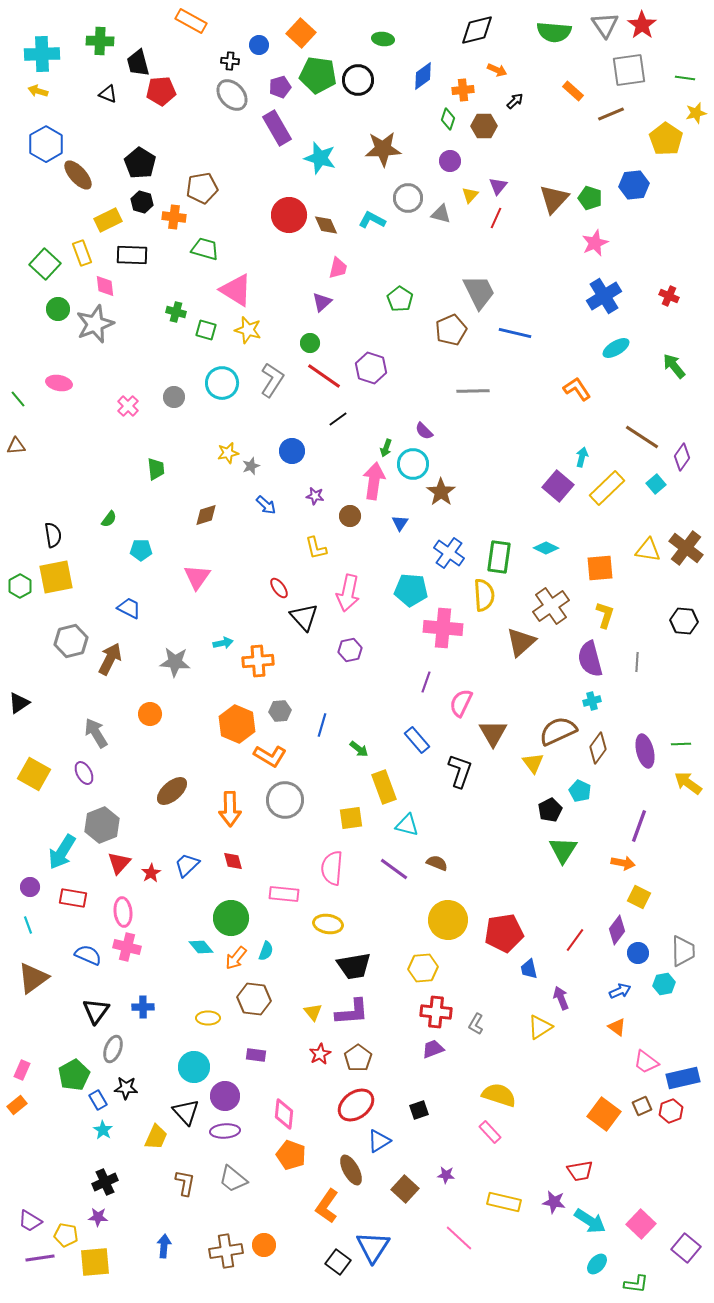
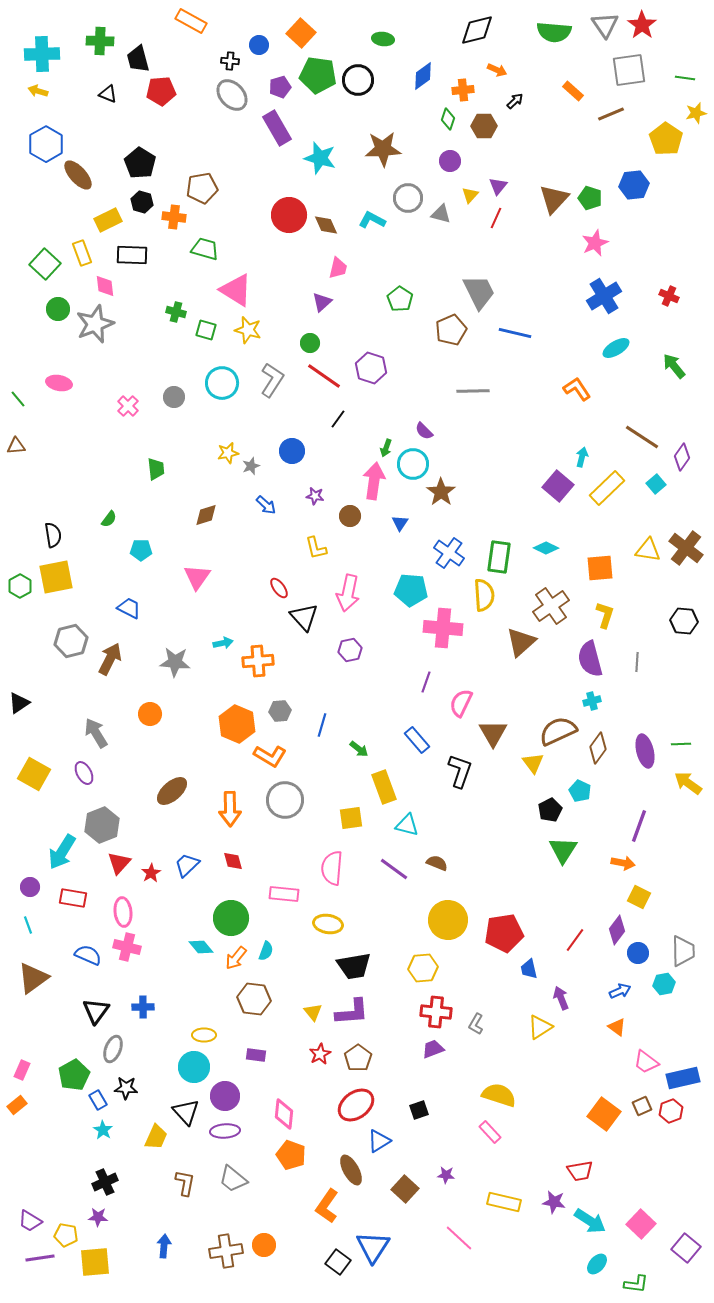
black trapezoid at (138, 63): moved 4 px up
black line at (338, 419): rotated 18 degrees counterclockwise
yellow ellipse at (208, 1018): moved 4 px left, 17 px down
